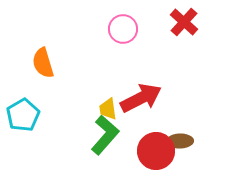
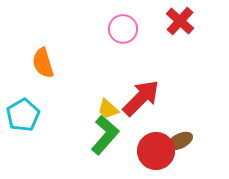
red cross: moved 4 px left, 1 px up
red arrow: rotated 18 degrees counterclockwise
yellow trapezoid: rotated 40 degrees counterclockwise
brown ellipse: rotated 25 degrees counterclockwise
